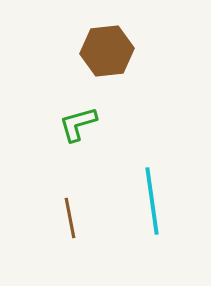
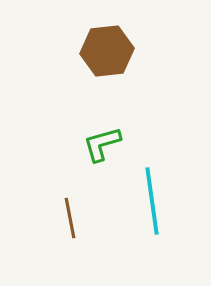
green L-shape: moved 24 px right, 20 px down
